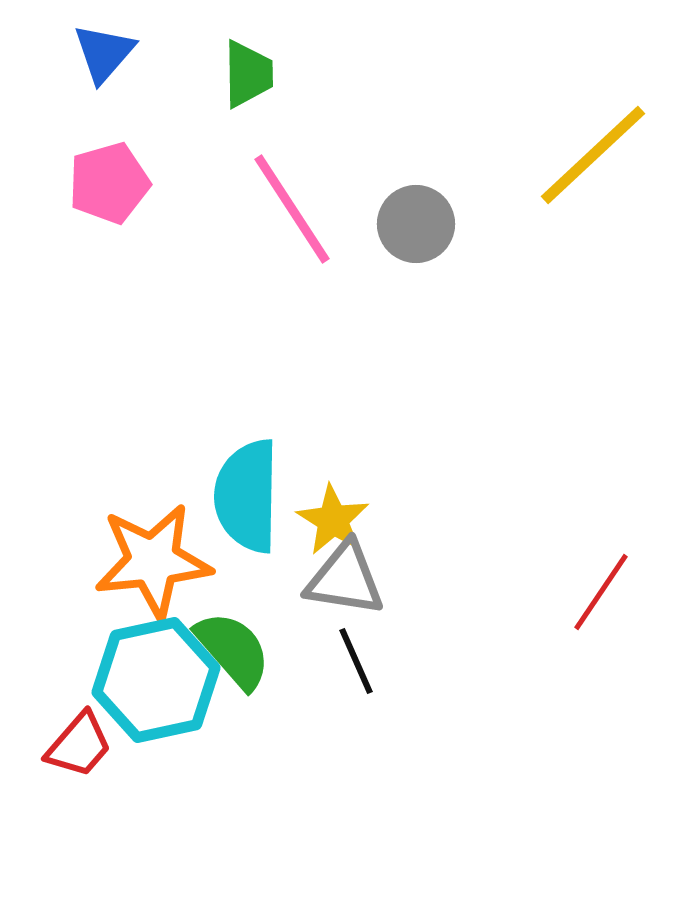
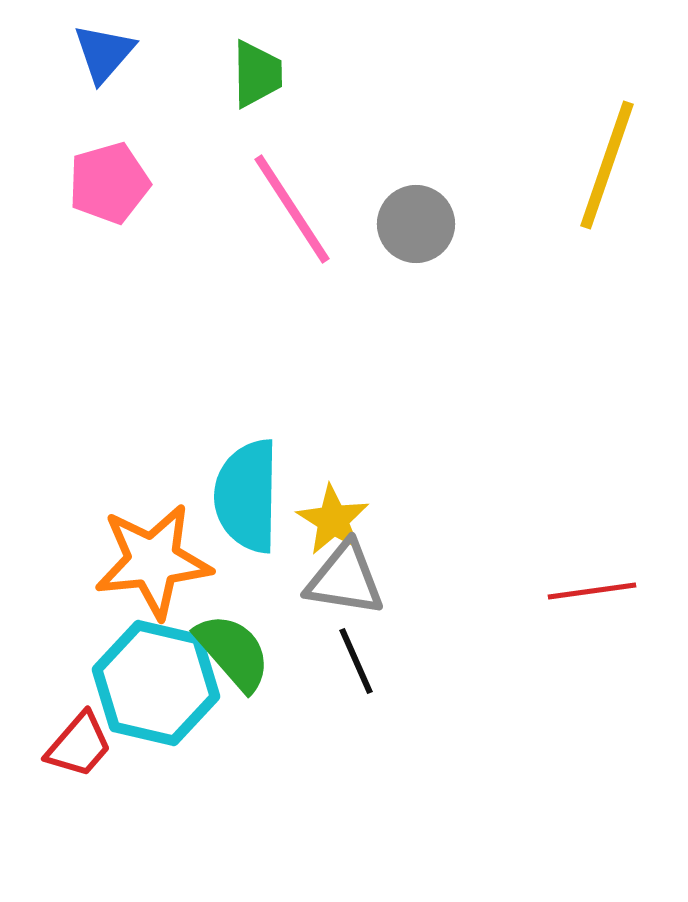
green trapezoid: moved 9 px right
yellow line: moved 14 px right, 10 px down; rotated 28 degrees counterclockwise
red line: moved 9 px left, 1 px up; rotated 48 degrees clockwise
green semicircle: moved 2 px down
cyan hexagon: moved 3 px down; rotated 25 degrees clockwise
